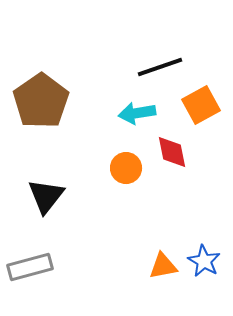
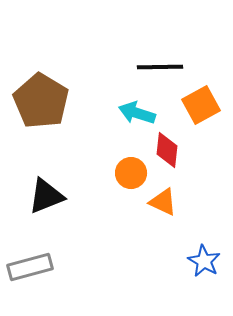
black line: rotated 18 degrees clockwise
brown pentagon: rotated 6 degrees counterclockwise
cyan arrow: rotated 27 degrees clockwise
red diamond: moved 5 px left, 2 px up; rotated 18 degrees clockwise
orange circle: moved 5 px right, 5 px down
black triangle: rotated 30 degrees clockwise
orange triangle: moved 64 px up; rotated 36 degrees clockwise
